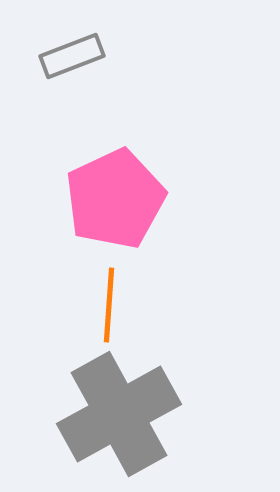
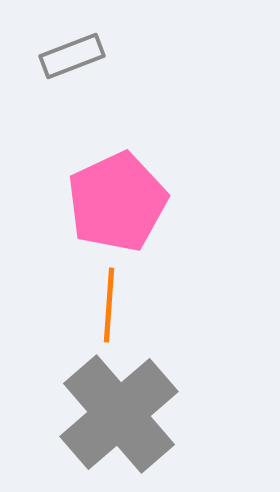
pink pentagon: moved 2 px right, 3 px down
gray cross: rotated 12 degrees counterclockwise
